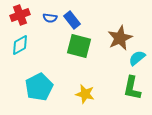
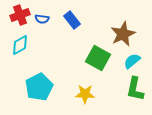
blue semicircle: moved 8 px left, 1 px down
brown star: moved 3 px right, 4 px up
green square: moved 19 px right, 12 px down; rotated 15 degrees clockwise
cyan semicircle: moved 5 px left, 3 px down
green L-shape: moved 3 px right, 1 px down
yellow star: rotated 12 degrees counterclockwise
